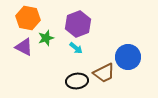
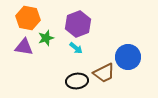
purple triangle: rotated 18 degrees counterclockwise
